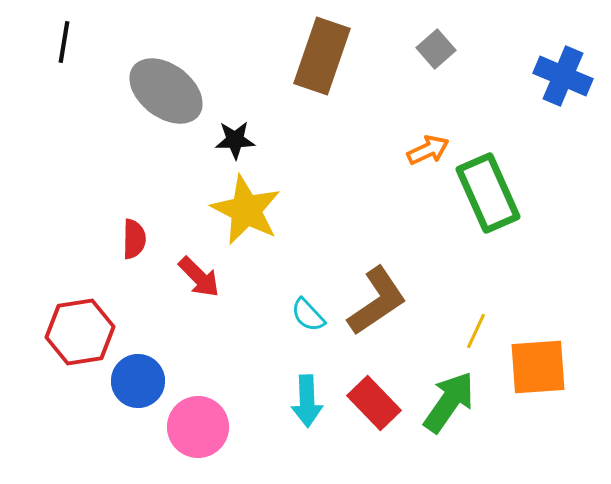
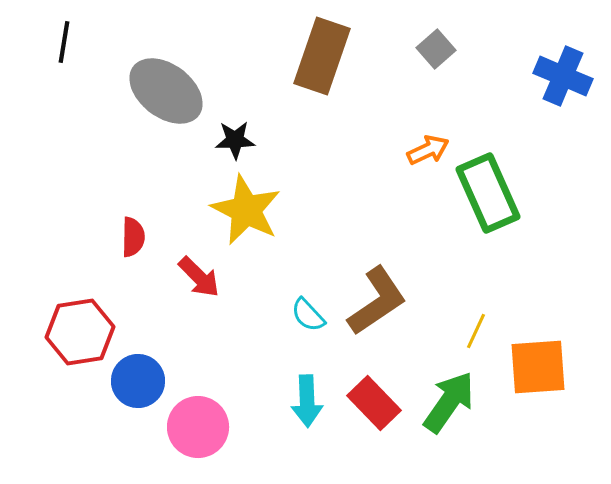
red semicircle: moved 1 px left, 2 px up
